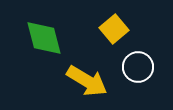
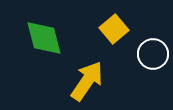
white circle: moved 15 px right, 13 px up
yellow arrow: rotated 87 degrees counterclockwise
